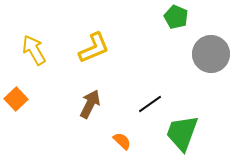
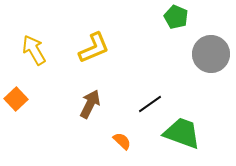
green trapezoid: rotated 90 degrees clockwise
